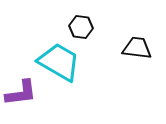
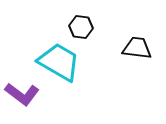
purple L-shape: moved 1 px right, 1 px down; rotated 44 degrees clockwise
